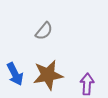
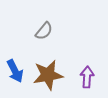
blue arrow: moved 3 px up
purple arrow: moved 7 px up
